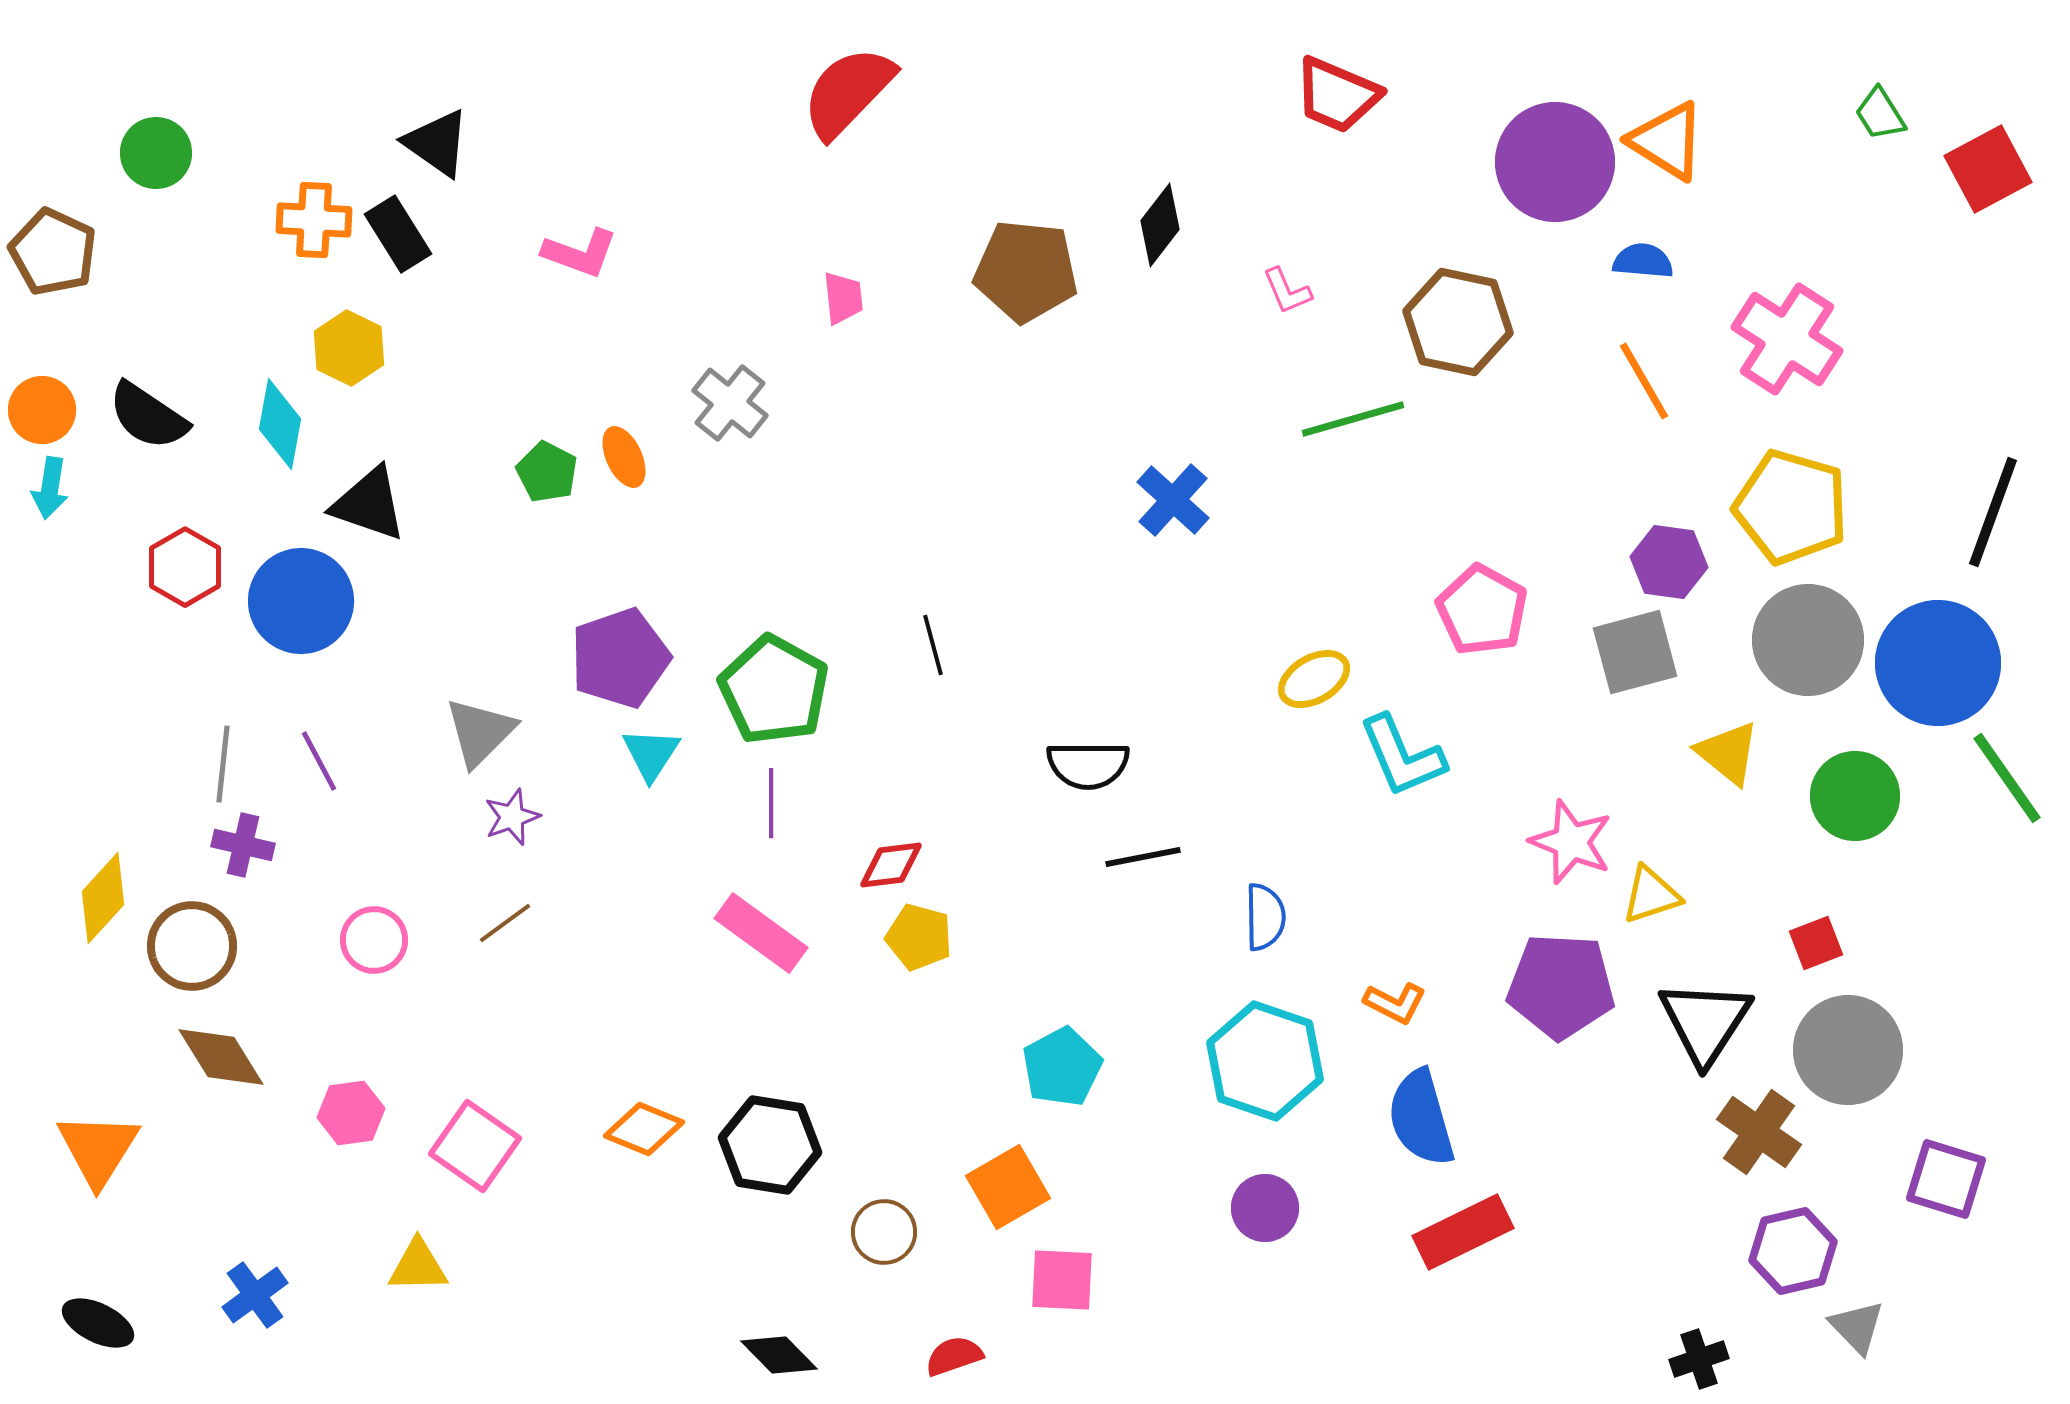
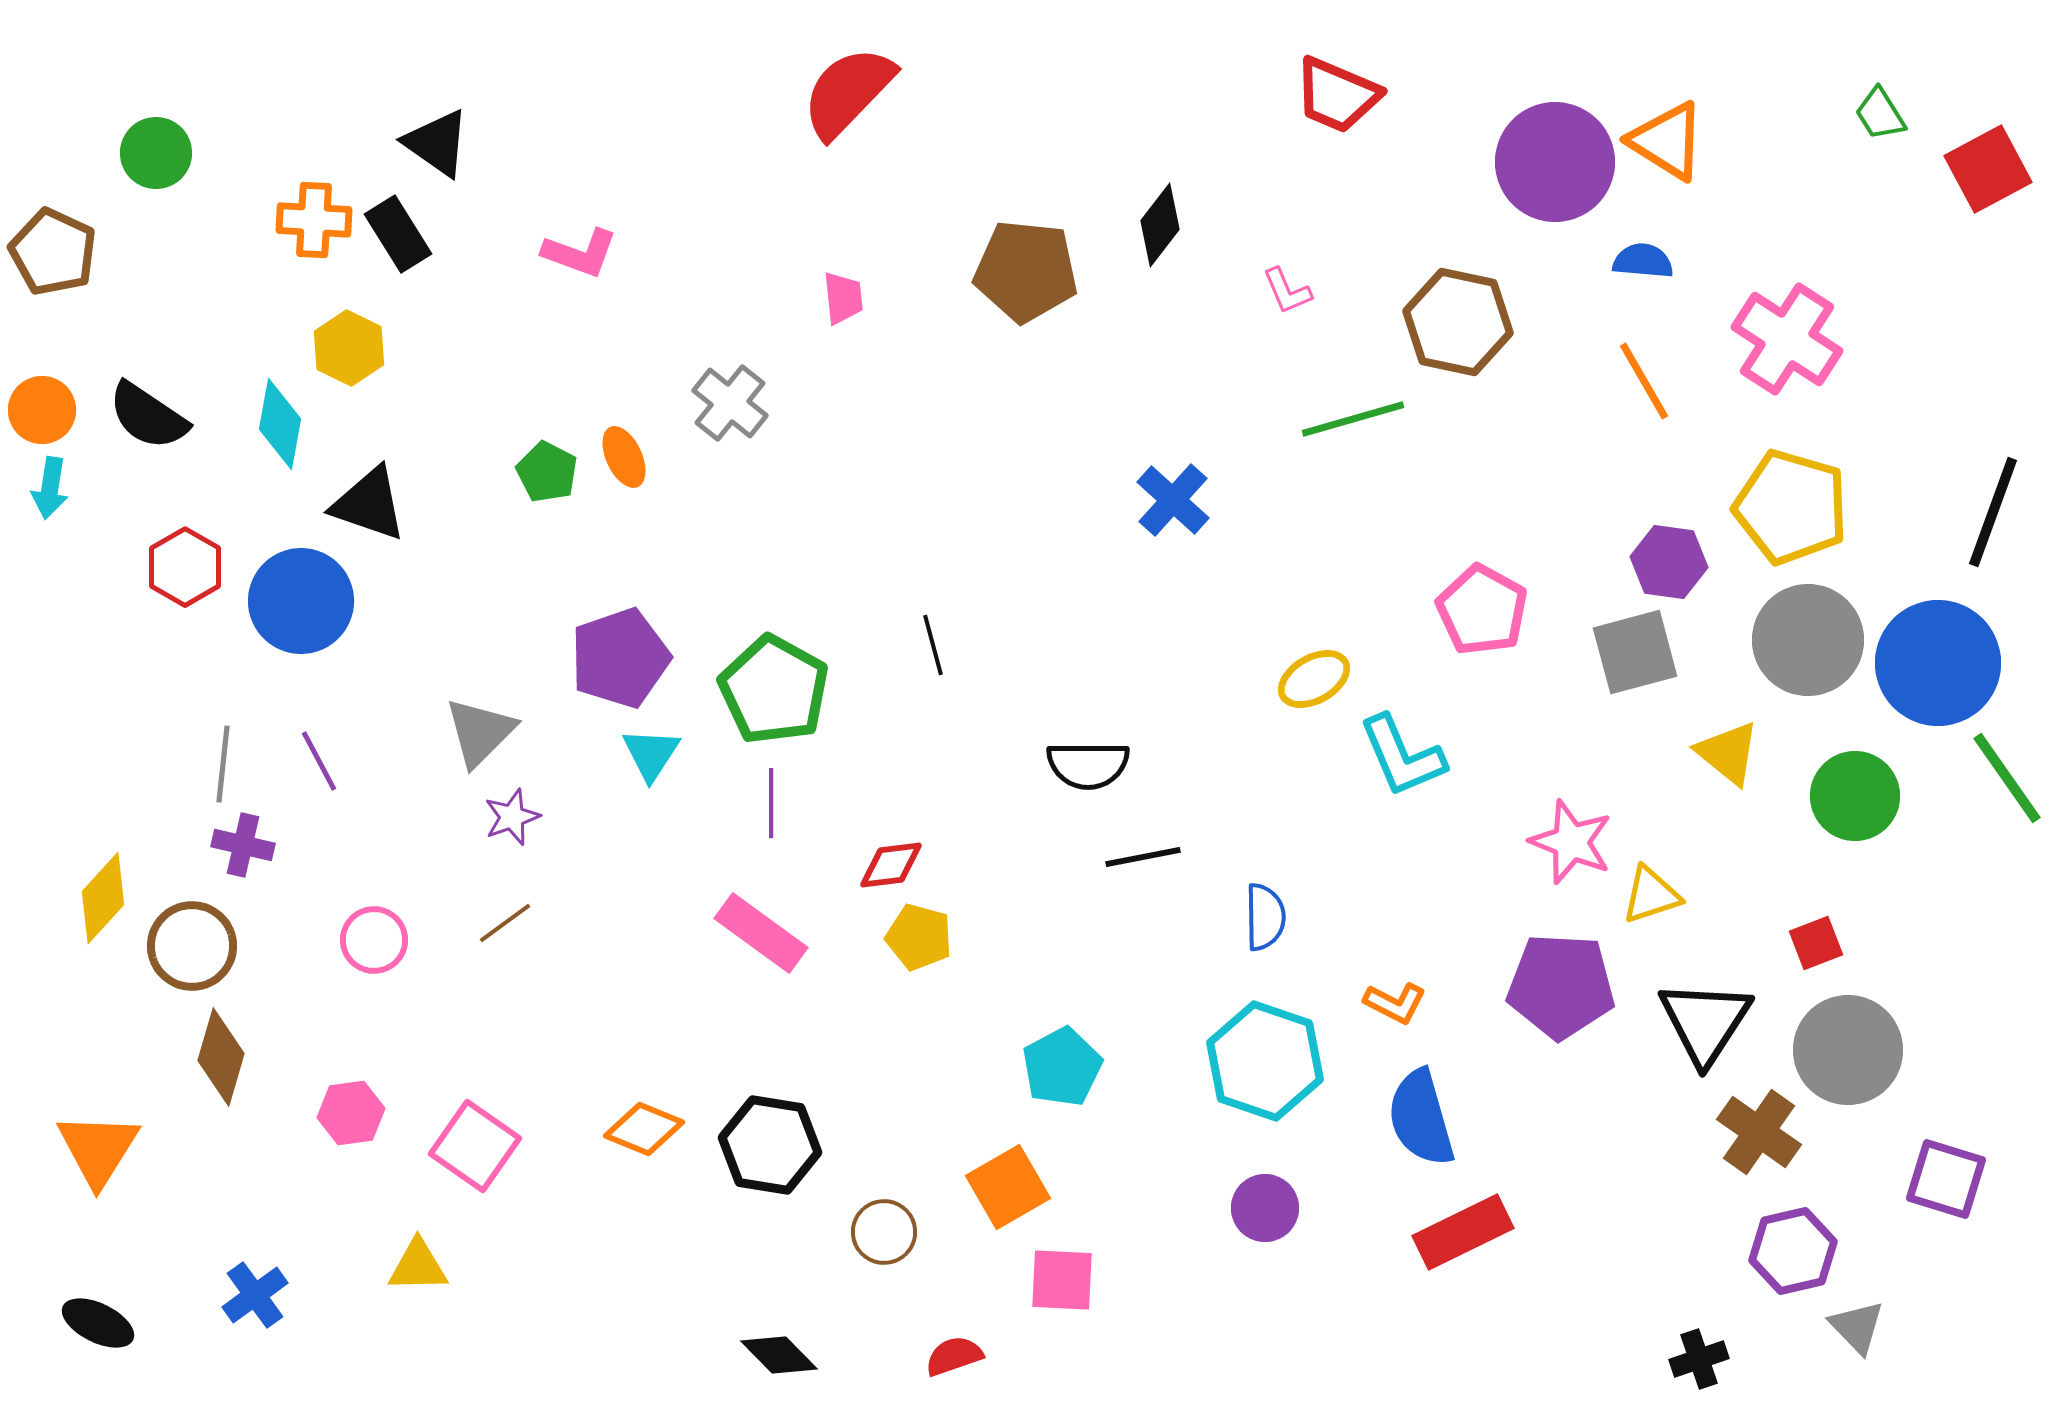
brown diamond at (221, 1057): rotated 48 degrees clockwise
